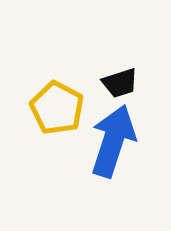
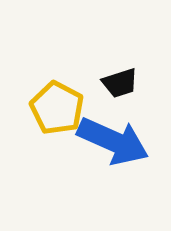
blue arrow: rotated 96 degrees clockwise
